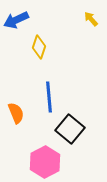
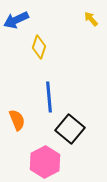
orange semicircle: moved 1 px right, 7 px down
